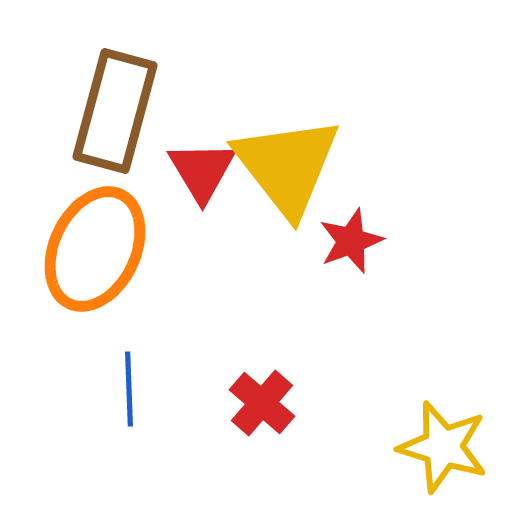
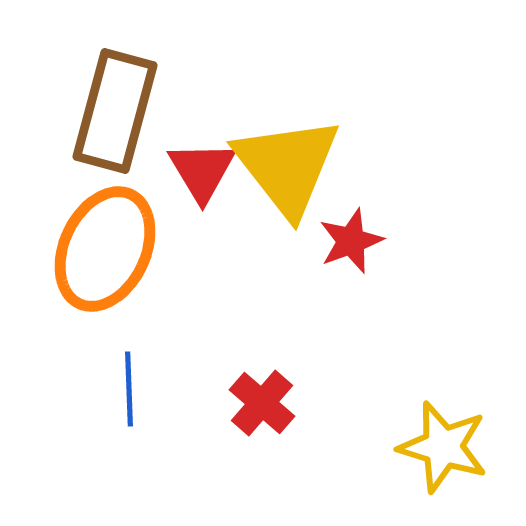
orange ellipse: moved 10 px right
